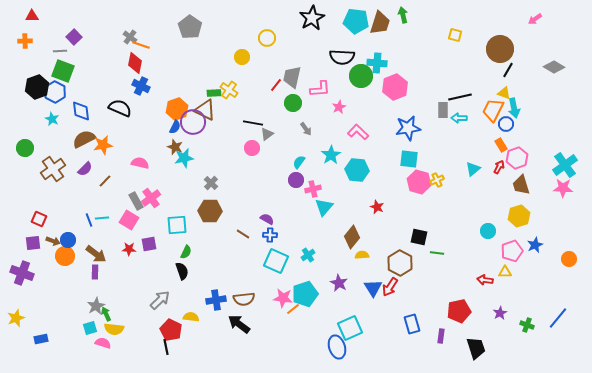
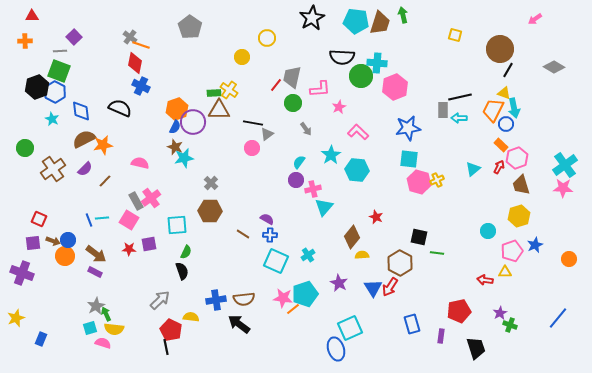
green square at (63, 71): moved 4 px left
brown triangle at (205, 110): moved 14 px right; rotated 25 degrees counterclockwise
orange rectangle at (501, 145): rotated 16 degrees counterclockwise
red star at (377, 207): moved 1 px left, 10 px down
purple rectangle at (95, 272): rotated 64 degrees counterclockwise
green cross at (527, 325): moved 17 px left
blue rectangle at (41, 339): rotated 56 degrees counterclockwise
blue ellipse at (337, 347): moved 1 px left, 2 px down
